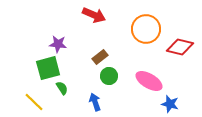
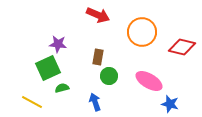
red arrow: moved 4 px right
orange circle: moved 4 px left, 3 px down
red diamond: moved 2 px right
brown rectangle: moved 2 px left; rotated 42 degrees counterclockwise
green square: rotated 10 degrees counterclockwise
green semicircle: rotated 72 degrees counterclockwise
yellow line: moved 2 px left; rotated 15 degrees counterclockwise
